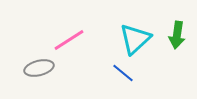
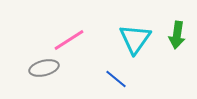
cyan triangle: rotated 12 degrees counterclockwise
gray ellipse: moved 5 px right
blue line: moved 7 px left, 6 px down
